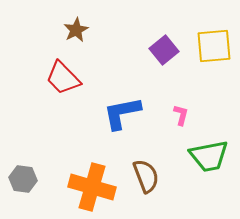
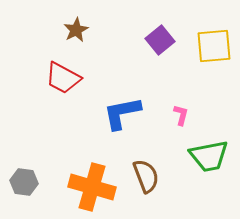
purple square: moved 4 px left, 10 px up
red trapezoid: rotated 18 degrees counterclockwise
gray hexagon: moved 1 px right, 3 px down
